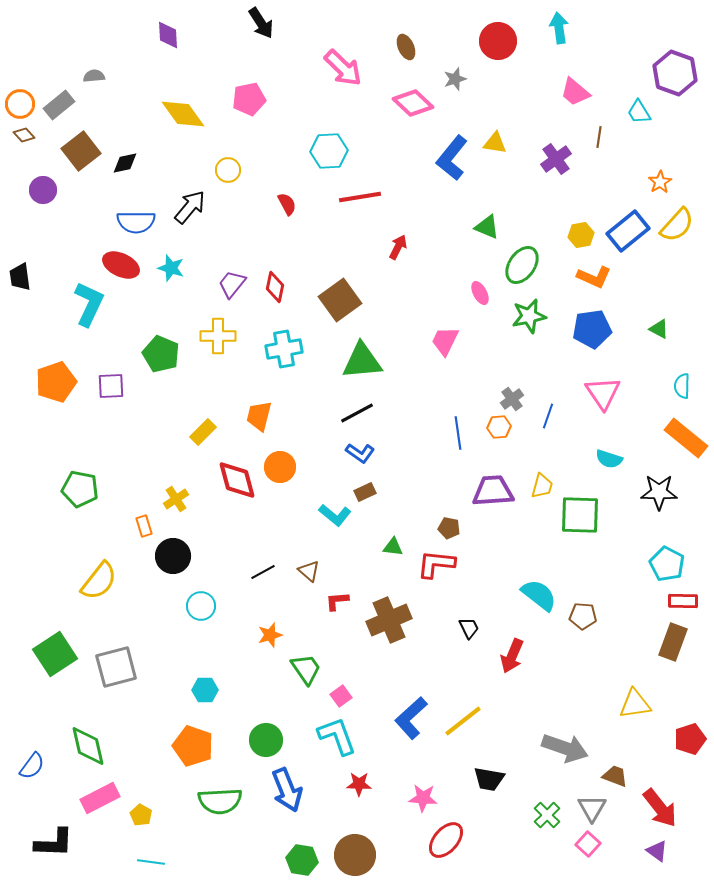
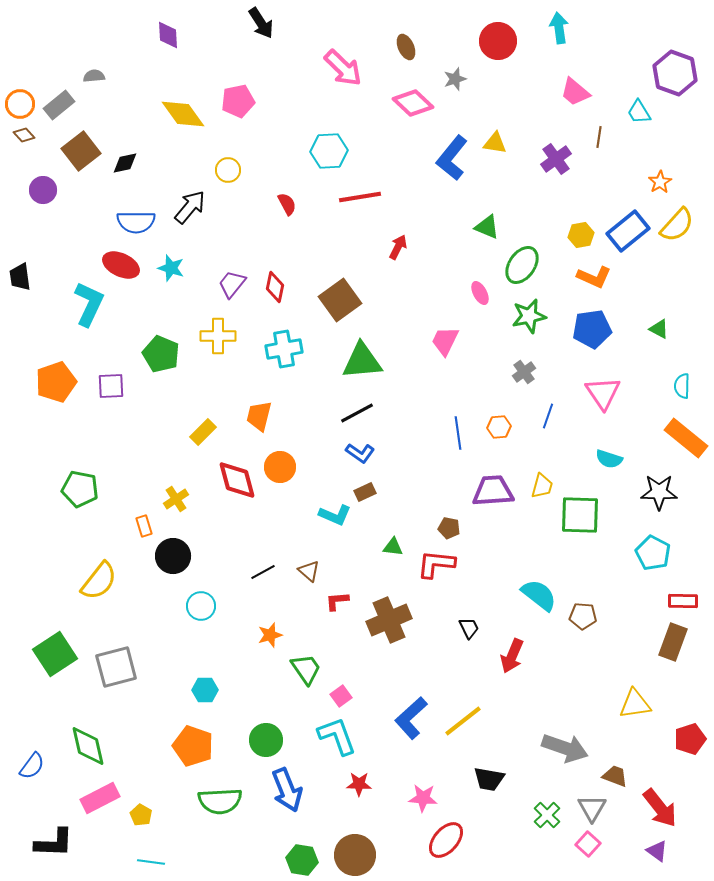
pink pentagon at (249, 99): moved 11 px left, 2 px down
gray cross at (512, 399): moved 12 px right, 27 px up
cyan L-shape at (335, 515): rotated 16 degrees counterclockwise
cyan pentagon at (667, 564): moved 14 px left, 11 px up
